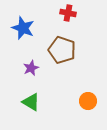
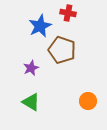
blue star: moved 17 px right, 2 px up; rotated 25 degrees clockwise
